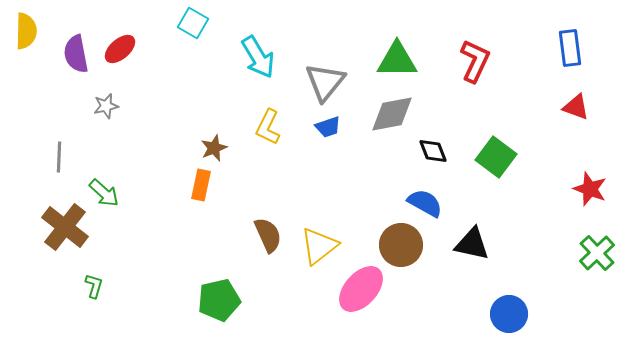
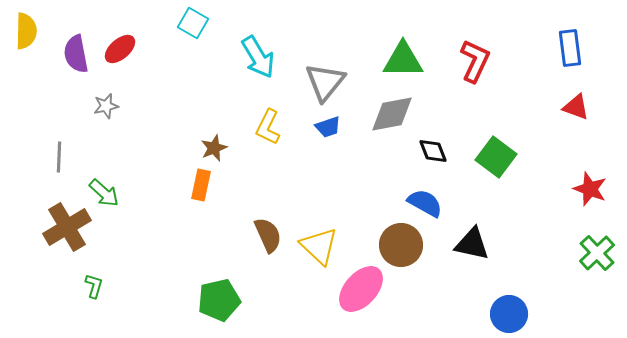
green triangle: moved 6 px right
brown cross: moved 2 px right; rotated 21 degrees clockwise
yellow triangle: rotated 39 degrees counterclockwise
